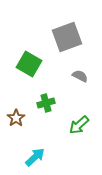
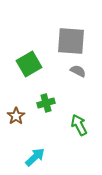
gray square: moved 4 px right, 4 px down; rotated 24 degrees clockwise
green square: rotated 30 degrees clockwise
gray semicircle: moved 2 px left, 5 px up
brown star: moved 2 px up
green arrow: rotated 105 degrees clockwise
